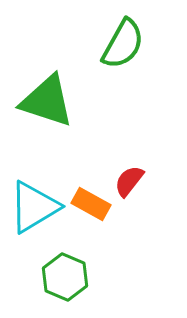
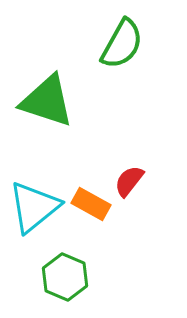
green semicircle: moved 1 px left
cyan triangle: rotated 8 degrees counterclockwise
